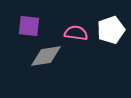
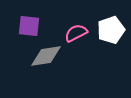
pink semicircle: rotated 35 degrees counterclockwise
